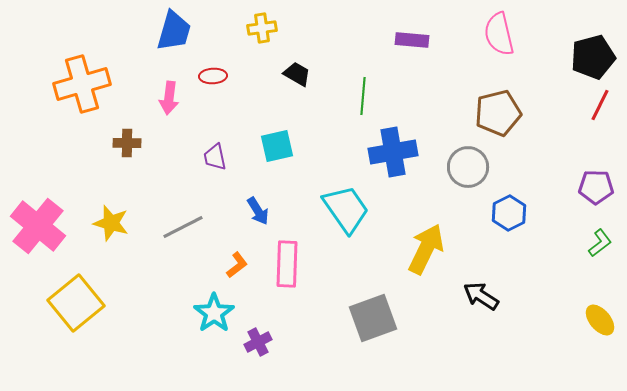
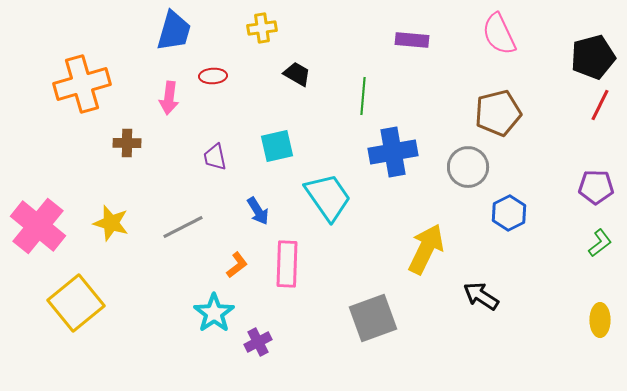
pink semicircle: rotated 12 degrees counterclockwise
cyan trapezoid: moved 18 px left, 12 px up
yellow ellipse: rotated 40 degrees clockwise
